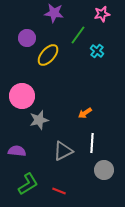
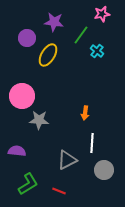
purple star: moved 9 px down
green line: moved 3 px right
yellow ellipse: rotated 10 degrees counterclockwise
orange arrow: rotated 48 degrees counterclockwise
gray star: rotated 18 degrees clockwise
gray triangle: moved 4 px right, 9 px down
